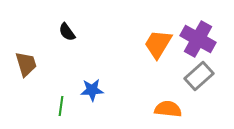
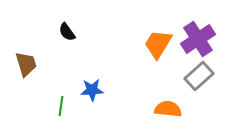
purple cross: rotated 28 degrees clockwise
